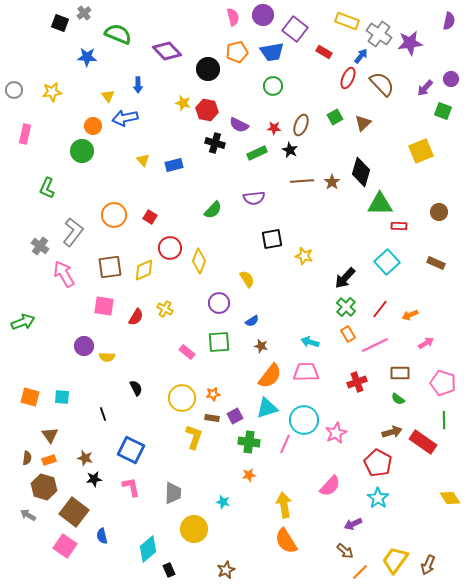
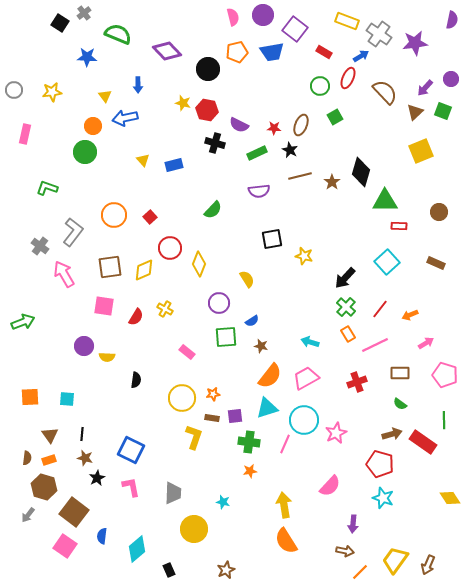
purple semicircle at (449, 21): moved 3 px right, 1 px up
black square at (60, 23): rotated 12 degrees clockwise
purple star at (410, 43): moved 5 px right
blue arrow at (361, 56): rotated 21 degrees clockwise
brown semicircle at (382, 84): moved 3 px right, 8 px down
green circle at (273, 86): moved 47 px right
yellow triangle at (108, 96): moved 3 px left
brown triangle at (363, 123): moved 52 px right, 11 px up
green circle at (82, 151): moved 3 px right, 1 px down
brown line at (302, 181): moved 2 px left, 5 px up; rotated 10 degrees counterclockwise
green L-shape at (47, 188): rotated 85 degrees clockwise
purple semicircle at (254, 198): moved 5 px right, 7 px up
green triangle at (380, 204): moved 5 px right, 3 px up
red square at (150, 217): rotated 16 degrees clockwise
yellow diamond at (199, 261): moved 3 px down
green square at (219, 342): moved 7 px right, 5 px up
pink trapezoid at (306, 372): moved 6 px down; rotated 28 degrees counterclockwise
pink pentagon at (443, 383): moved 2 px right, 8 px up
black semicircle at (136, 388): moved 8 px up; rotated 35 degrees clockwise
orange square at (30, 397): rotated 18 degrees counterclockwise
cyan square at (62, 397): moved 5 px right, 2 px down
green semicircle at (398, 399): moved 2 px right, 5 px down
black line at (103, 414): moved 21 px left, 20 px down; rotated 24 degrees clockwise
purple square at (235, 416): rotated 21 degrees clockwise
brown arrow at (392, 432): moved 2 px down
red pentagon at (378, 463): moved 2 px right, 1 px down; rotated 12 degrees counterclockwise
orange star at (249, 475): moved 1 px right, 4 px up
black star at (94, 479): moved 3 px right, 1 px up; rotated 21 degrees counterclockwise
cyan star at (378, 498): moved 5 px right; rotated 15 degrees counterclockwise
gray arrow at (28, 515): rotated 84 degrees counterclockwise
purple arrow at (353, 524): rotated 60 degrees counterclockwise
blue semicircle at (102, 536): rotated 21 degrees clockwise
cyan diamond at (148, 549): moved 11 px left
brown arrow at (345, 551): rotated 30 degrees counterclockwise
